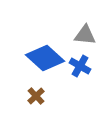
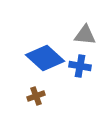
blue cross: rotated 20 degrees counterclockwise
brown cross: rotated 24 degrees clockwise
